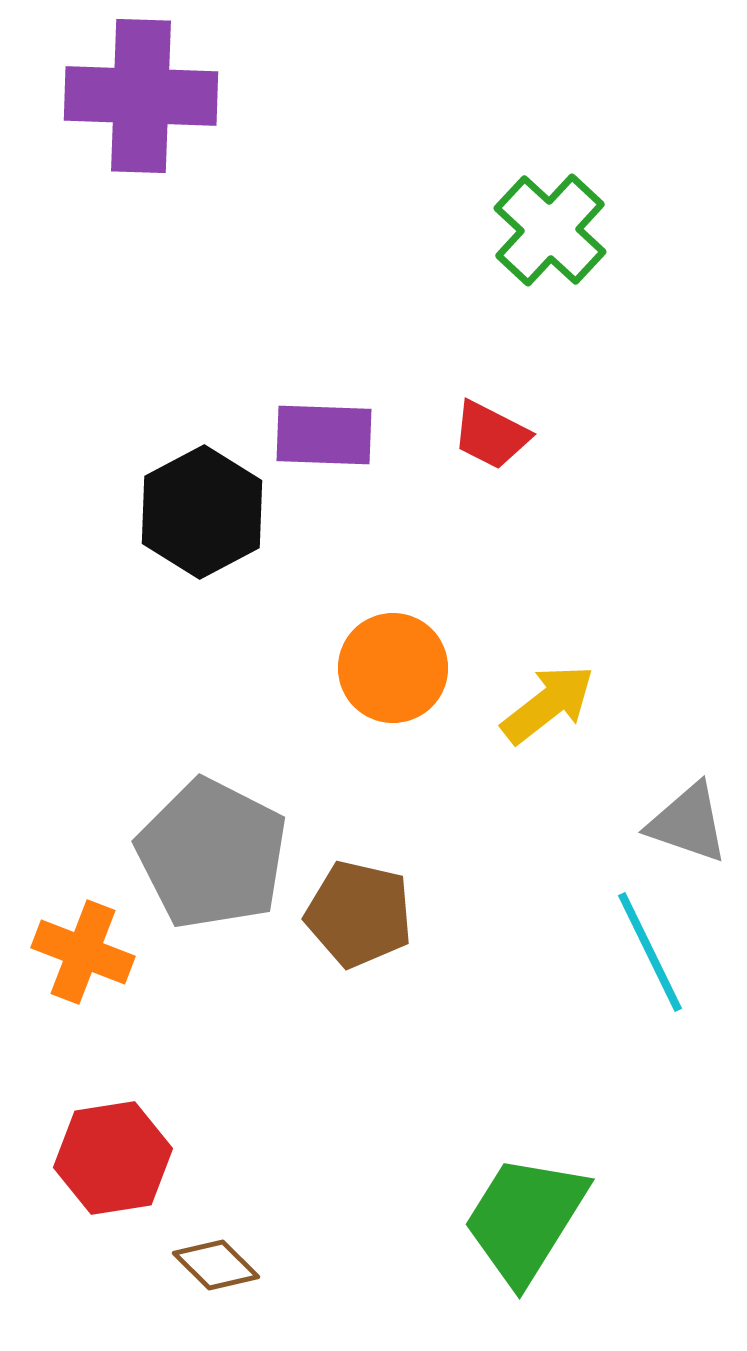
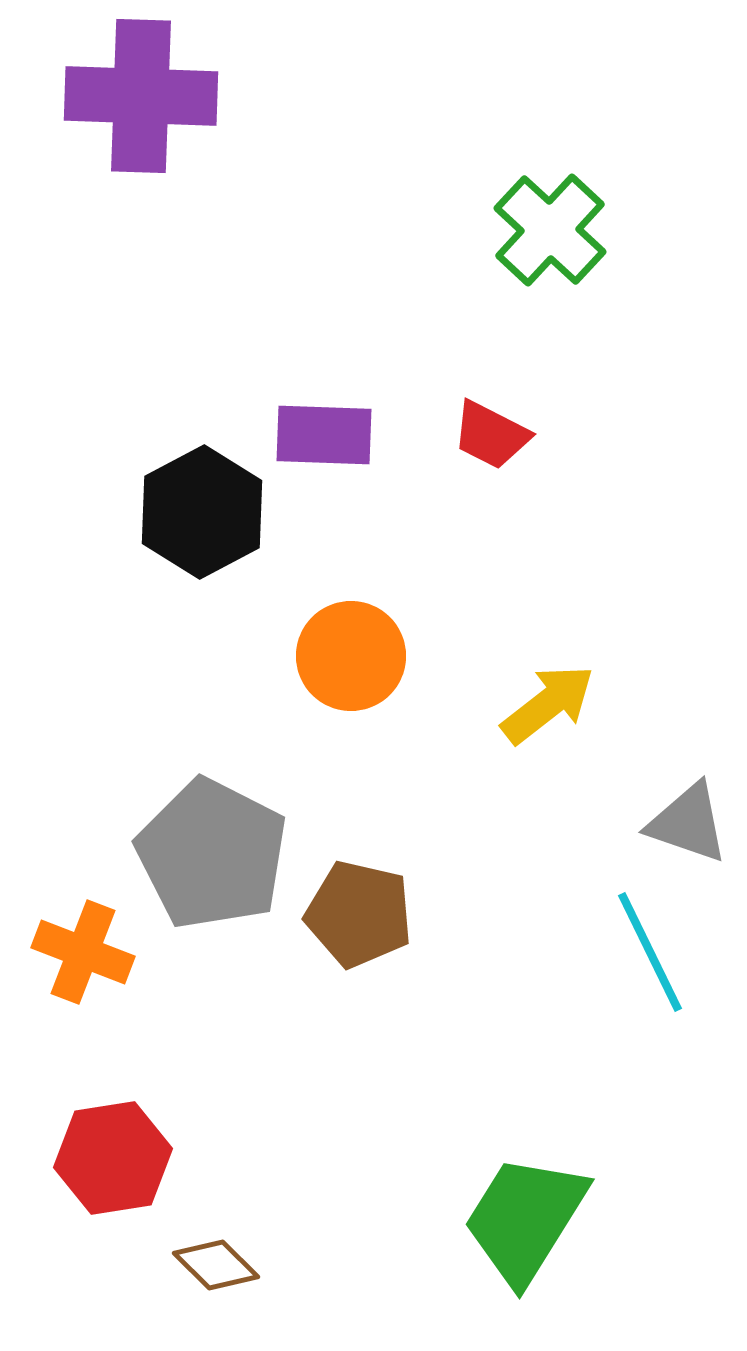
orange circle: moved 42 px left, 12 px up
